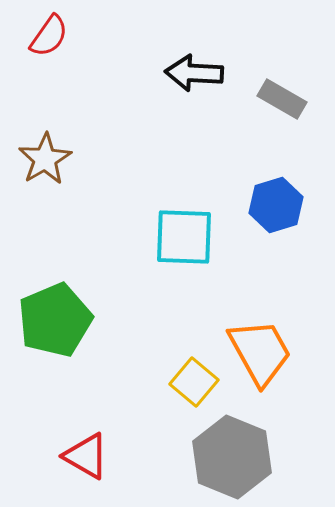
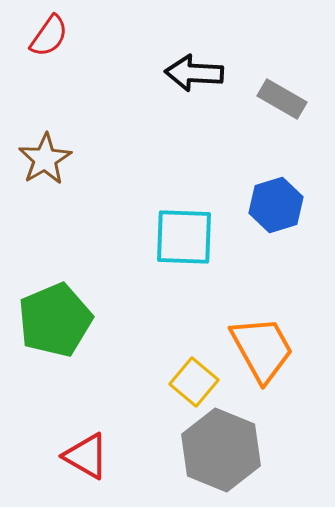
orange trapezoid: moved 2 px right, 3 px up
gray hexagon: moved 11 px left, 7 px up
